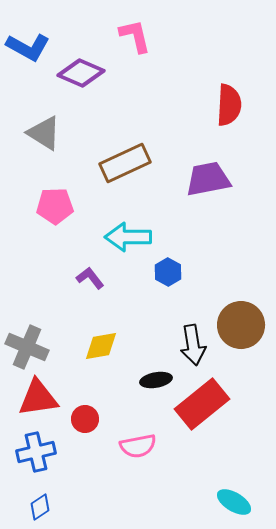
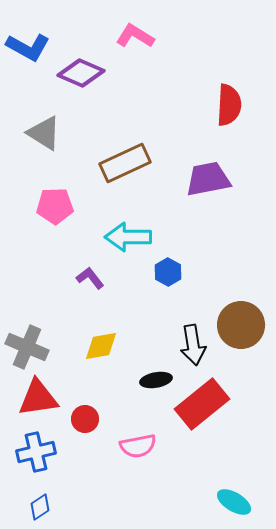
pink L-shape: rotated 45 degrees counterclockwise
